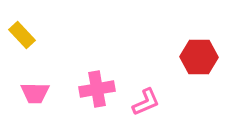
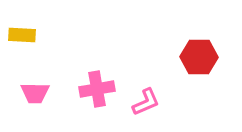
yellow rectangle: rotated 44 degrees counterclockwise
